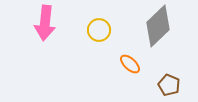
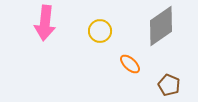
gray diamond: moved 3 px right; rotated 9 degrees clockwise
yellow circle: moved 1 px right, 1 px down
